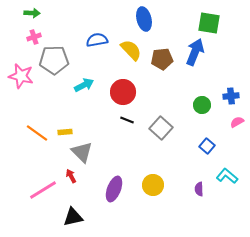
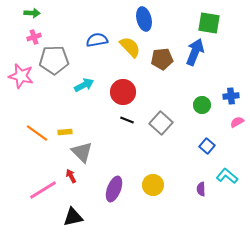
yellow semicircle: moved 1 px left, 3 px up
gray square: moved 5 px up
purple semicircle: moved 2 px right
